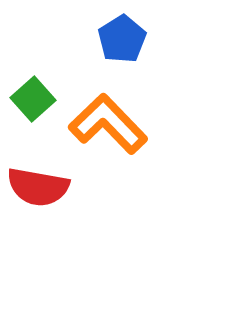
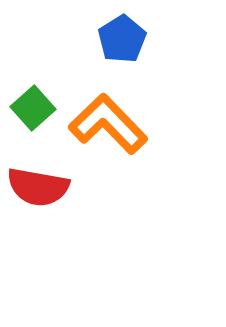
green square: moved 9 px down
